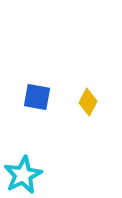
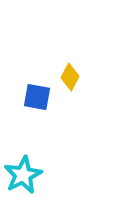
yellow diamond: moved 18 px left, 25 px up
